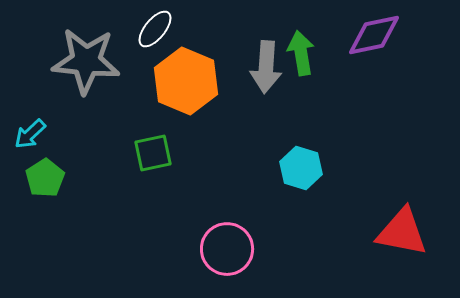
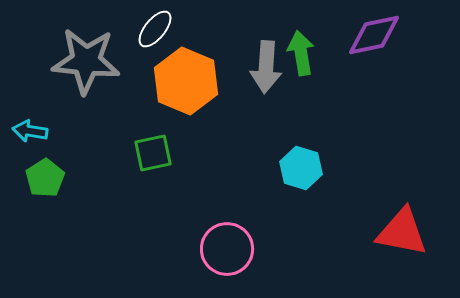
cyan arrow: moved 3 px up; rotated 52 degrees clockwise
